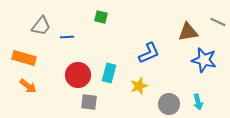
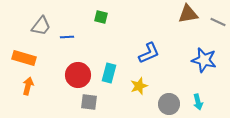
brown triangle: moved 18 px up
orange arrow: rotated 114 degrees counterclockwise
